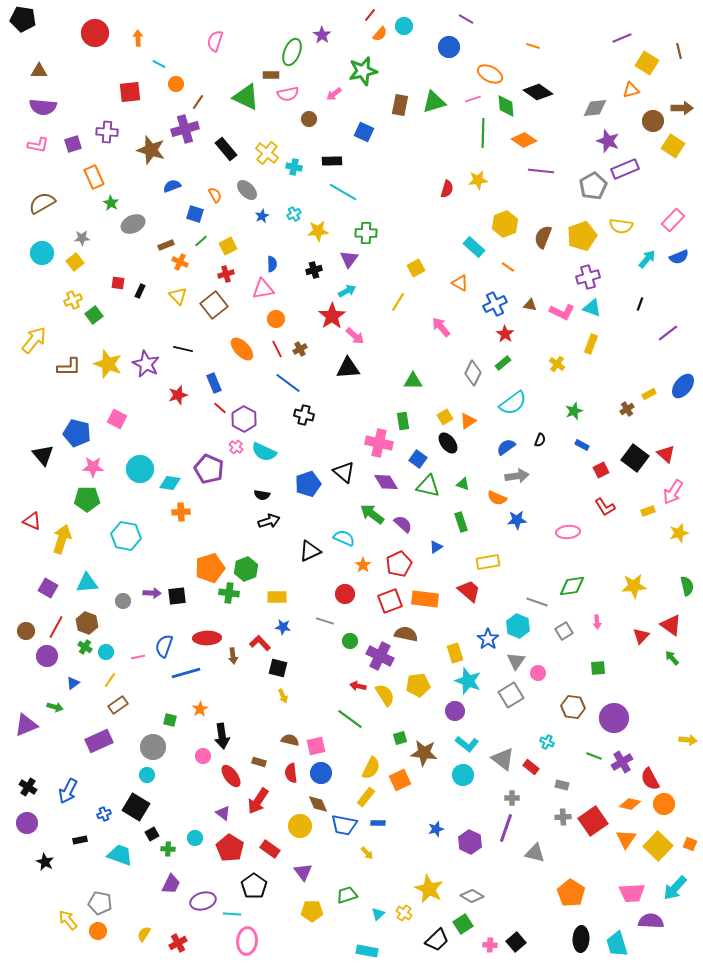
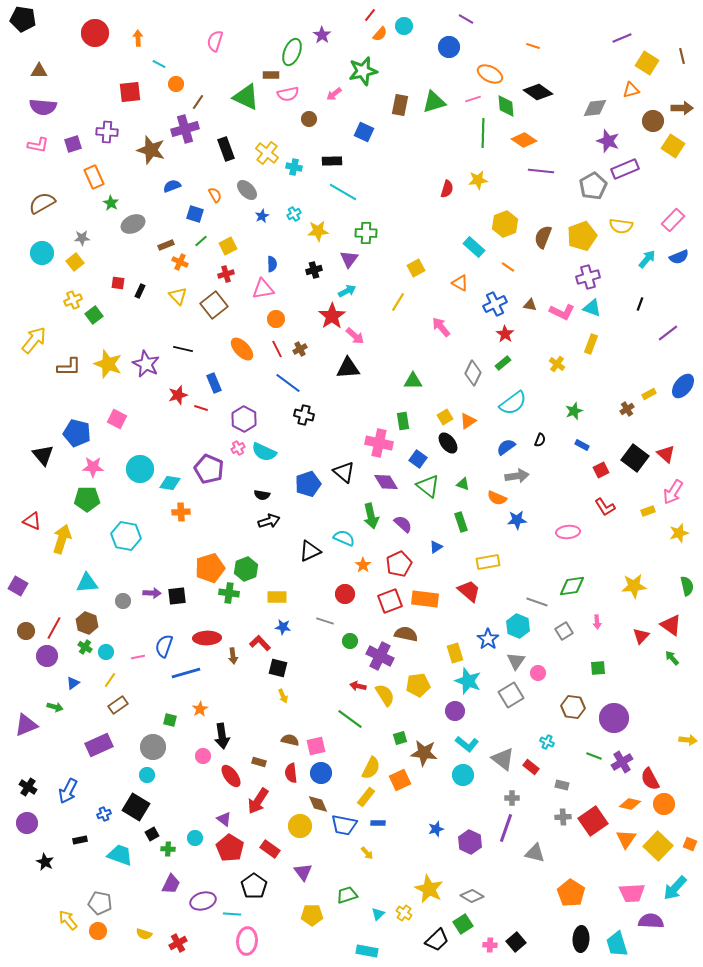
brown line at (679, 51): moved 3 px right, 5 px down
black rectangle at (226, 149): rotated 20 degrees clockwise
red line at (220, 408): moved 19 px left; rotated 24 degrees counterclockwise
pink cross at (236, 447): moved 2 px right, 1 px down; rotated 24 degrees clockwise
green triangle at (428, 486): rotated 25 degrees clockwise
green arrow at (372, 514): moved 1 px left, 2 px down; rotated 140 degrees counterclockwise
purple square at (48, 588): moved 30 px left, 2 px up
red line at (56, 627): moved 2 px left, 1 px down
purple rectangle at (99, 741): moved 4 px down
purple triangle at (223, 813): moved 1 px right, 6 px down
yellow pentagon at (312, 911): moved 4 px down
yellow semicircle at (144, 934): rotated 105 degrees counterclockwise
